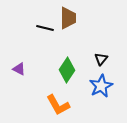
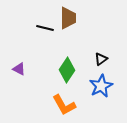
black triangle: rotated 16 degrees clockwise
orange L-shape: moved 6 px right
